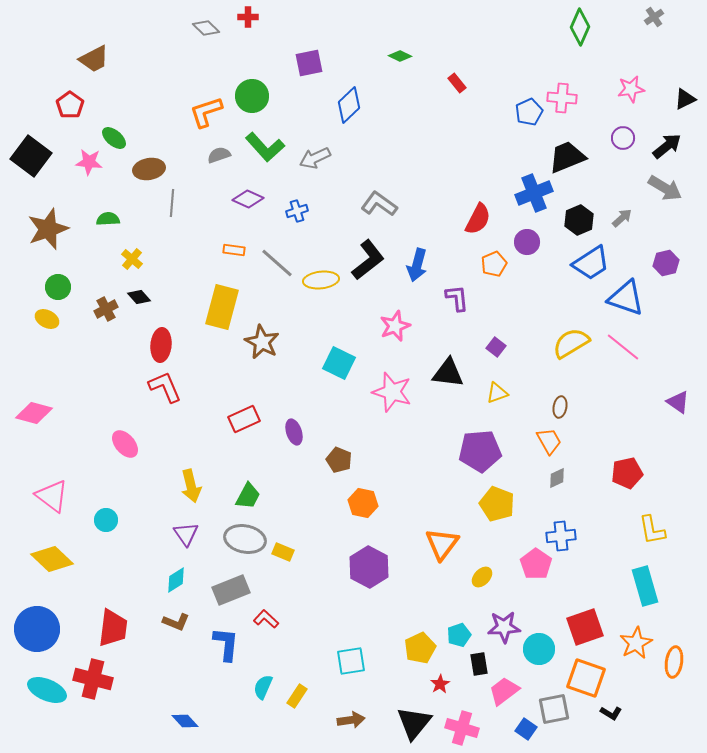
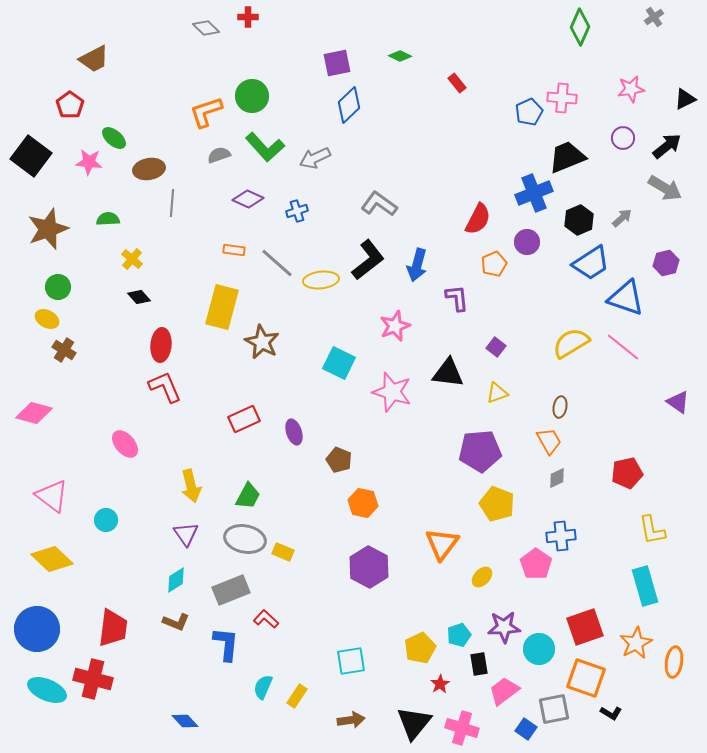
purple square at (309, 63): moved 28 px right
brown cross at (106, 309): moved 42 px left, 41 px down; rotated 30 degrees counterclockwise
